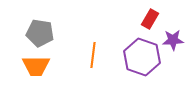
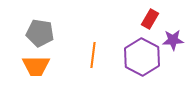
purple hexagon: rotated 9 degrees clockwise
